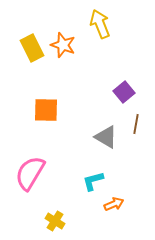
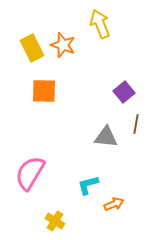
orange square: moved 2 px left, 19 px up
gray triangle: rotated 25 degrees counterclockwise
cyan L-shape: moved 5 px left, 4 px down
